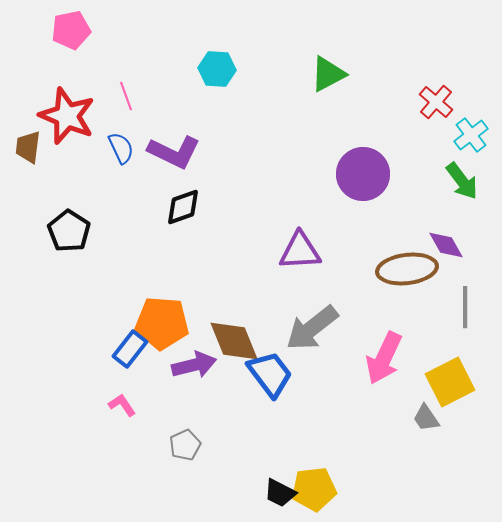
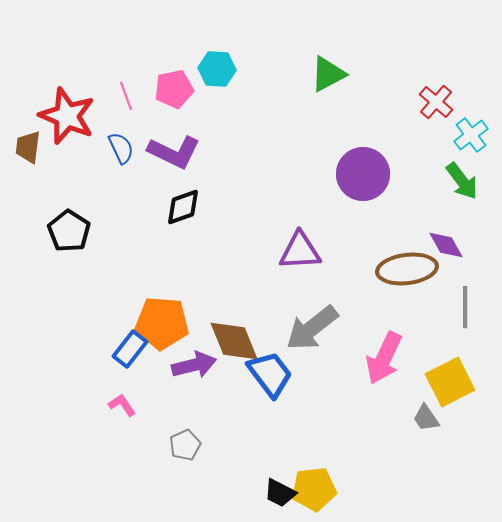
pink pentagon: moved 103 px right, 59 px down
